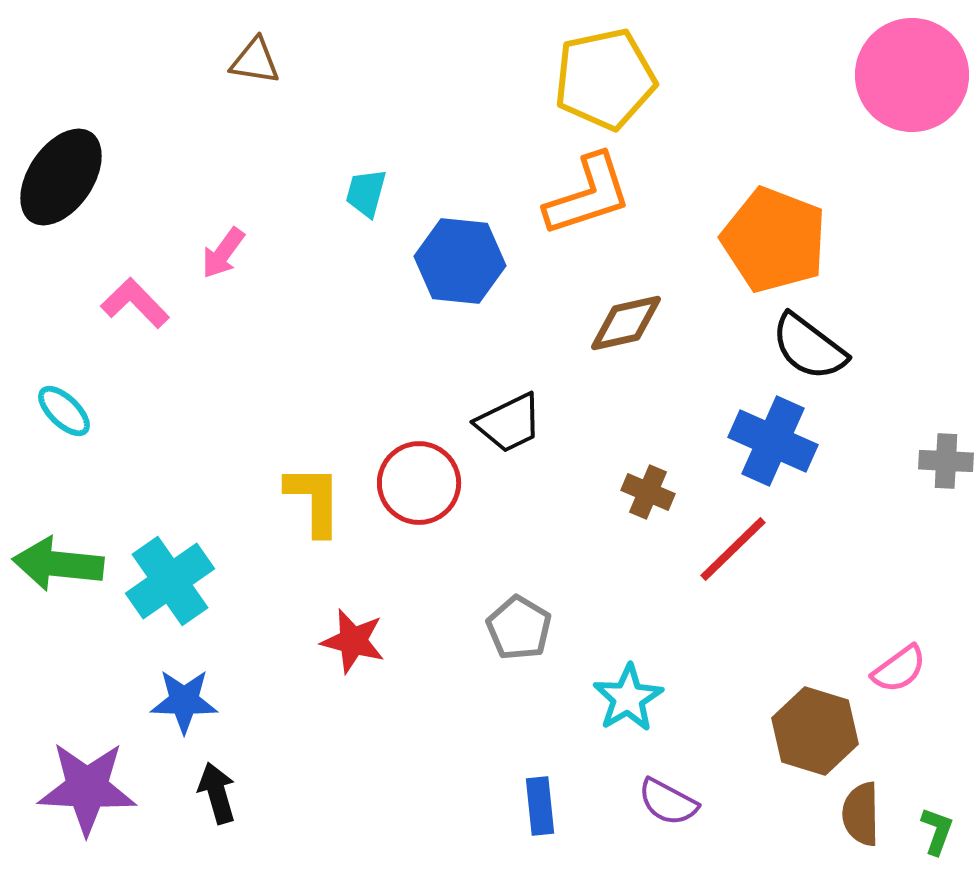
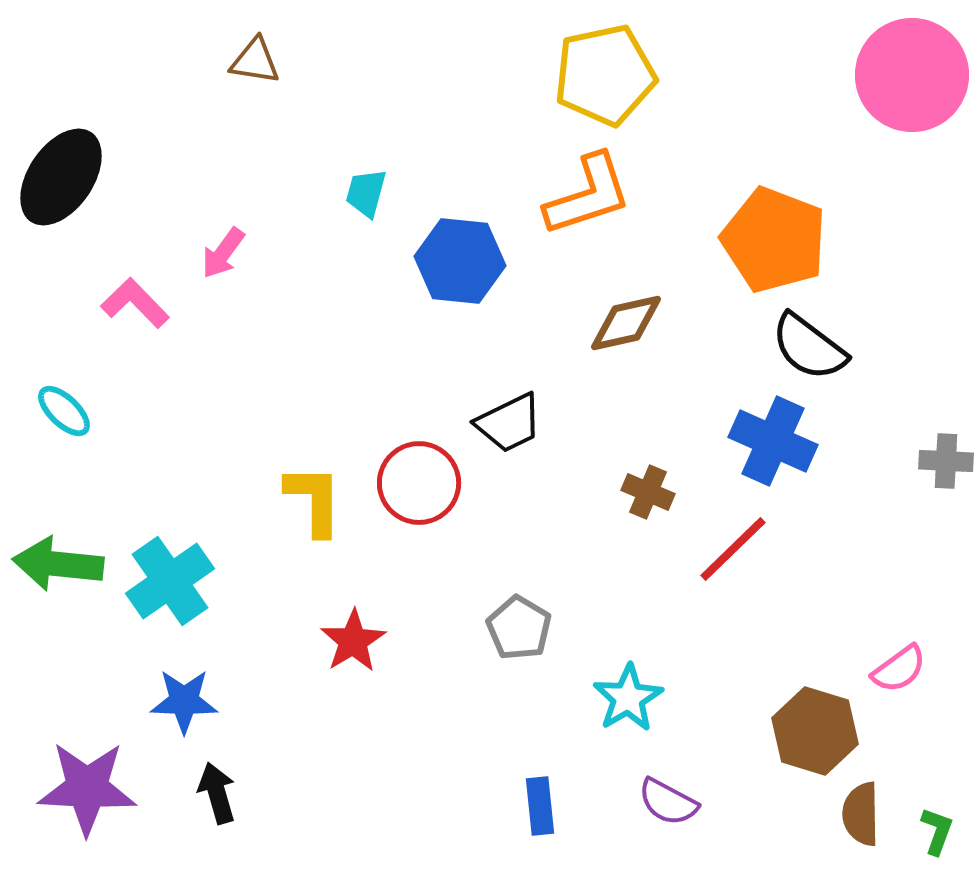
yellow pentagon: moved 4 px up
red star: rotated 26 degrees clockwise
